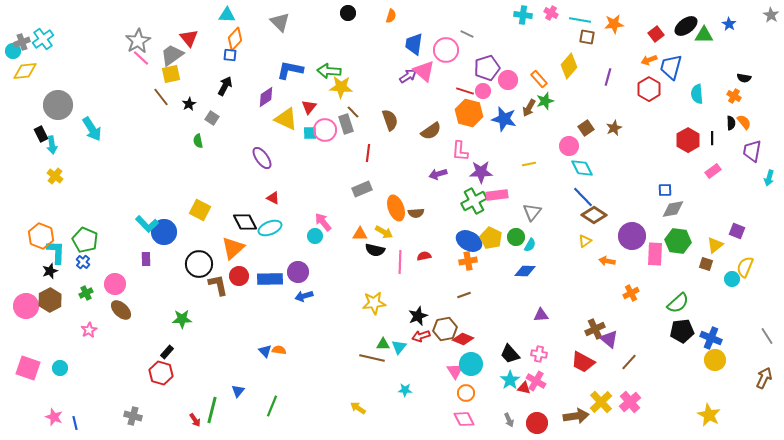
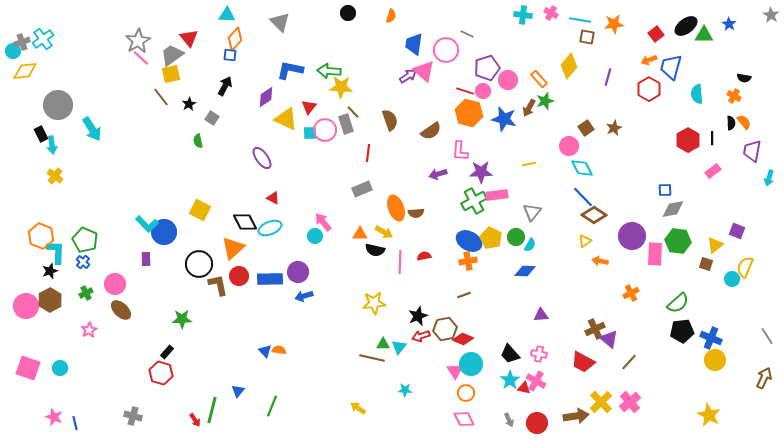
orange arrow at (607, 261): moved 7 px left
